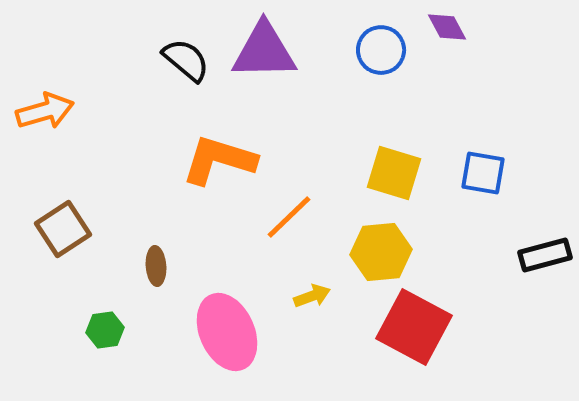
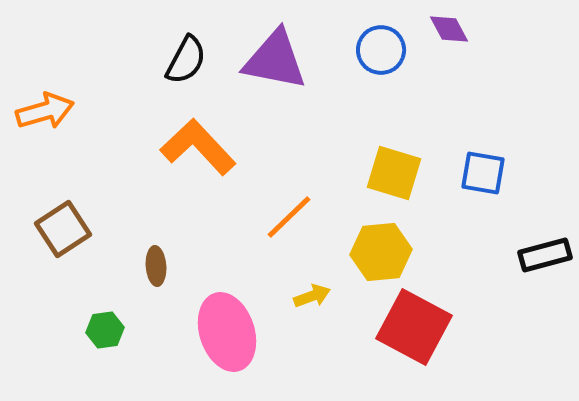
purple diamond: moved 2 px right, 2 px down
purple triangle: moved 11 px right, 9 px down; rotated 12 degrees clockwise
black semicircle: rotated 78 degrees clockwise
orange L-shape: moved 21 px left, 13 px up; rotated 30 degrees clockwise
pink ellipse: rotated 6 degrees clockwise
